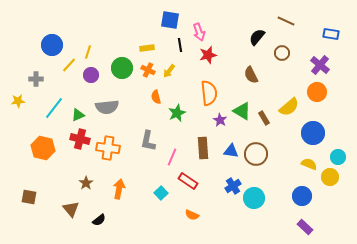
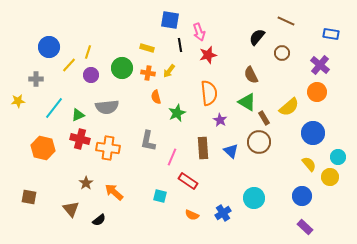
blue circle at (52, 45): moved 3 px left, 2 px down
yellow rectangle at (147, 48): rotated 24 degrees clockwise
orange cross at (148, 70): moved 3 px down; rotated 16 degrees counterclockwise
green triangle at (242, 111): moved 5 px right, 9 px up
blue triangle at (231, 151): rotated 35 degrees clockwise
brown circle at (256, 154): moved 3 px right, 12 px up
yellow semicircle at (309, 164): rotated 28 degrees clockwise
blue cross at (233, 186): moved 10 px left, 27 px down
orange arrow at (119, 189): moved 5 px left, 3 px down; rotated 60 degrees counterclockwise
cyan square at (161, 193): moved 1 px left, 3 px down; rotated 32 degrees counterclockwise
